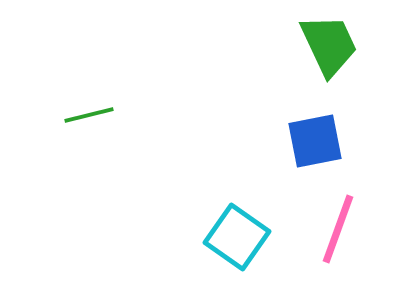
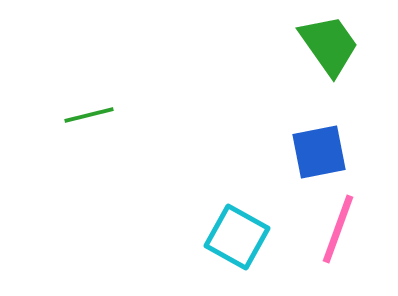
green trapezoid: rotated 10 degrees counterclockwise
blue square: moved 4 px right, 11 px down
cyan square: rotated 6 degrees counterclockwise
